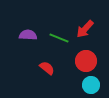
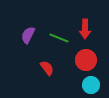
red arrow: rotated 42 degrees counterclockwise
purple semicircle: rotated 66 degrees counterclockwise
red circle: moved 1 px up
red semicircle: rotated 14 degrees clockwise
